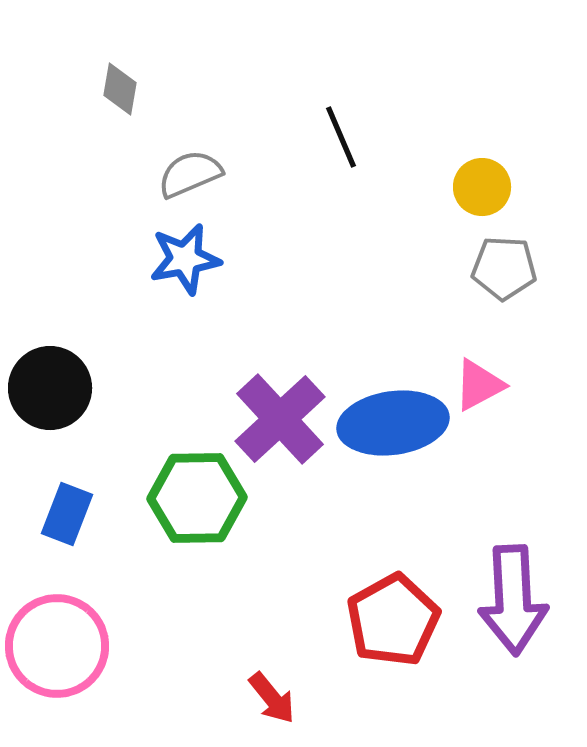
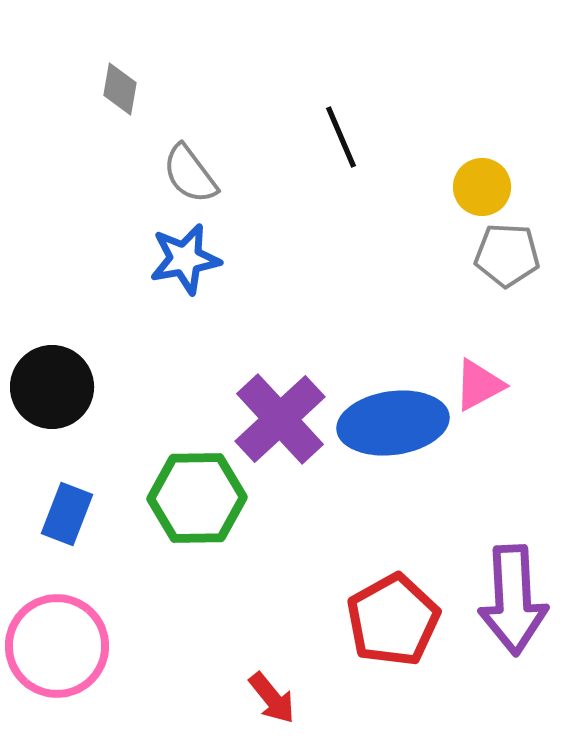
gray semicircle: rotated 104 degrees counterclockwise
gray pentagon: moved 3 px right, 13 px up
black circle: moved 2 px right, 1 px up
